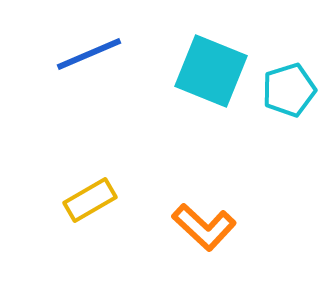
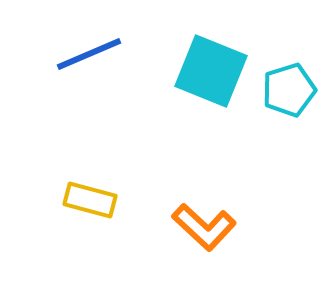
yellow rectangle: rotated 45 degrees clockwise
